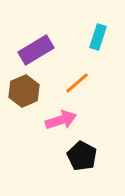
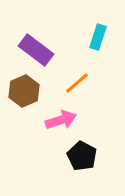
purple rectangle: rotated 68 degrees clockwise
